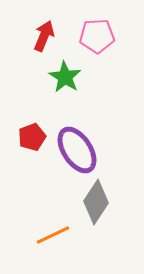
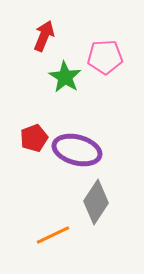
pink pentagon: moved 8 px right, 21 px down
red pentagon: moved 2 px right, 1 px down
purple ellipse: rotated 42 degrees counterclockwise
